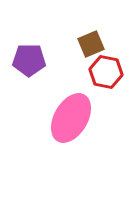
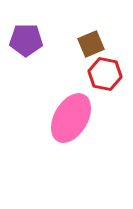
purple pentagon: moved 3 px left, 20 px up
red hexagon: moved 1 px left, 2 px down
